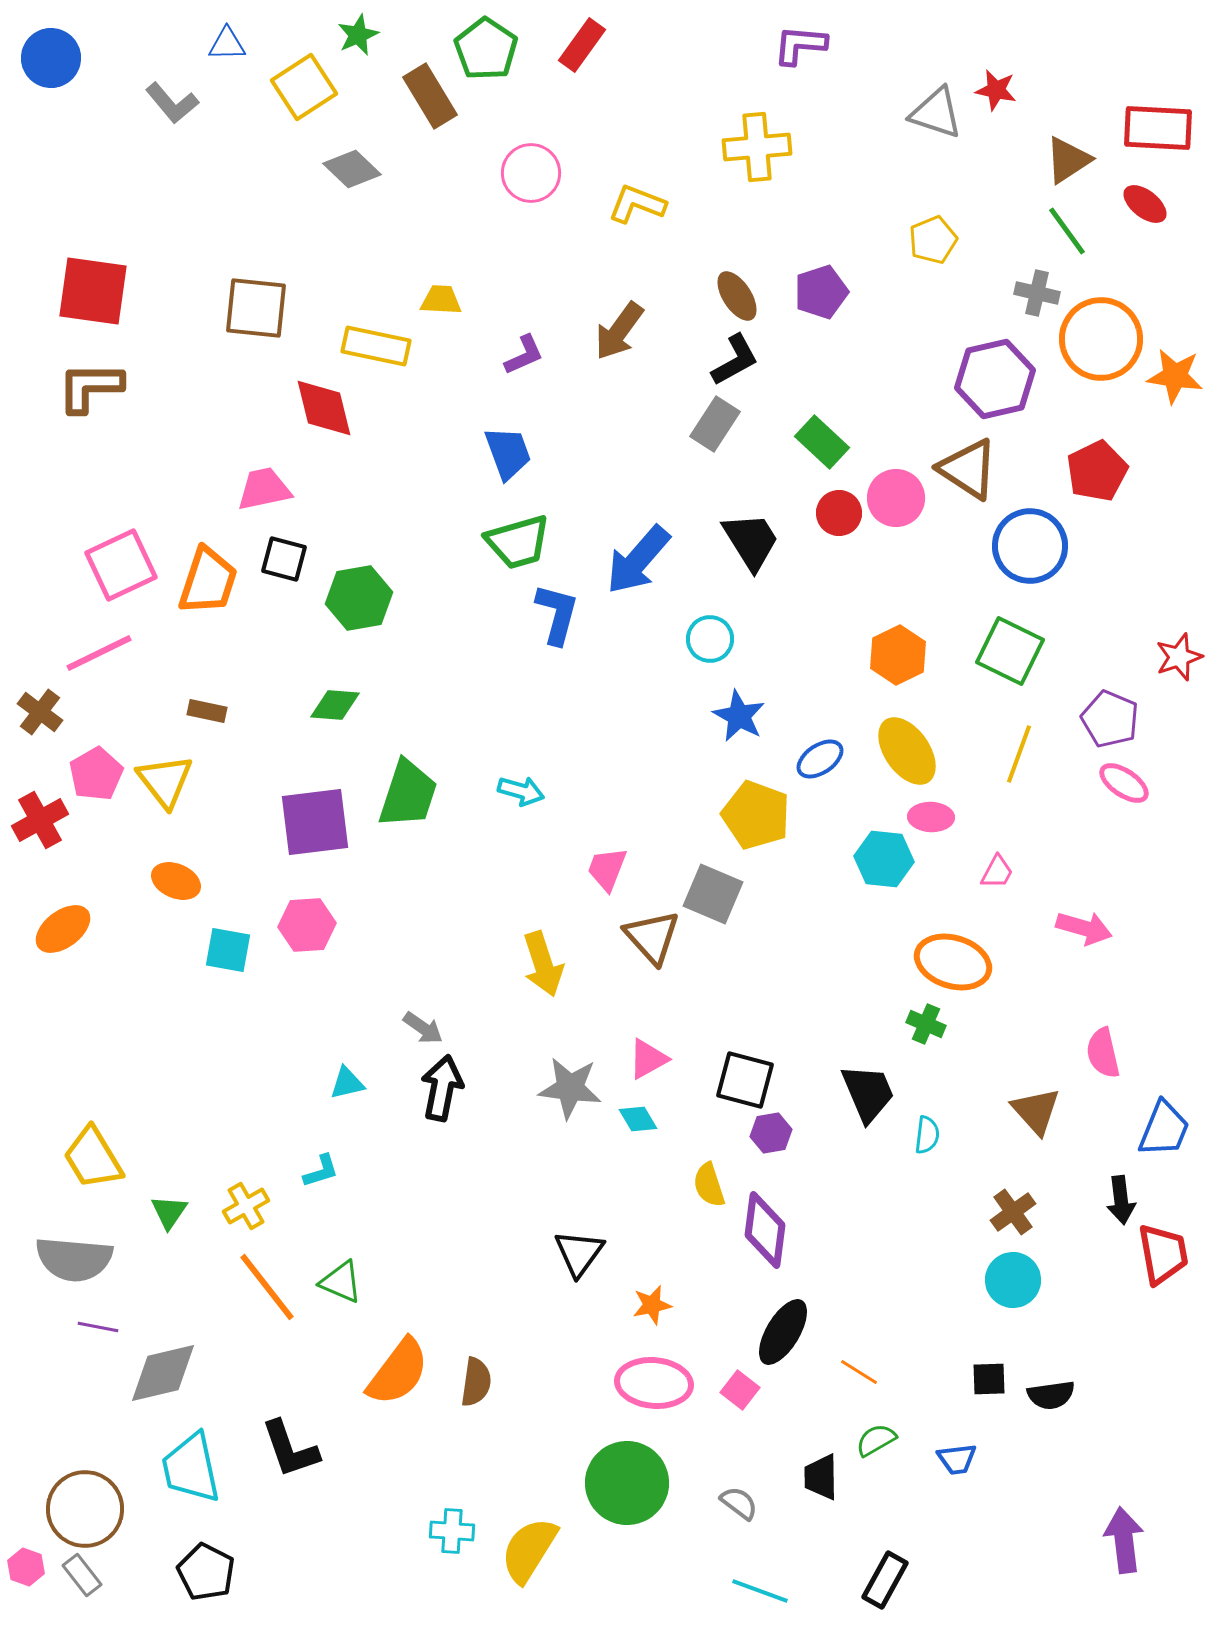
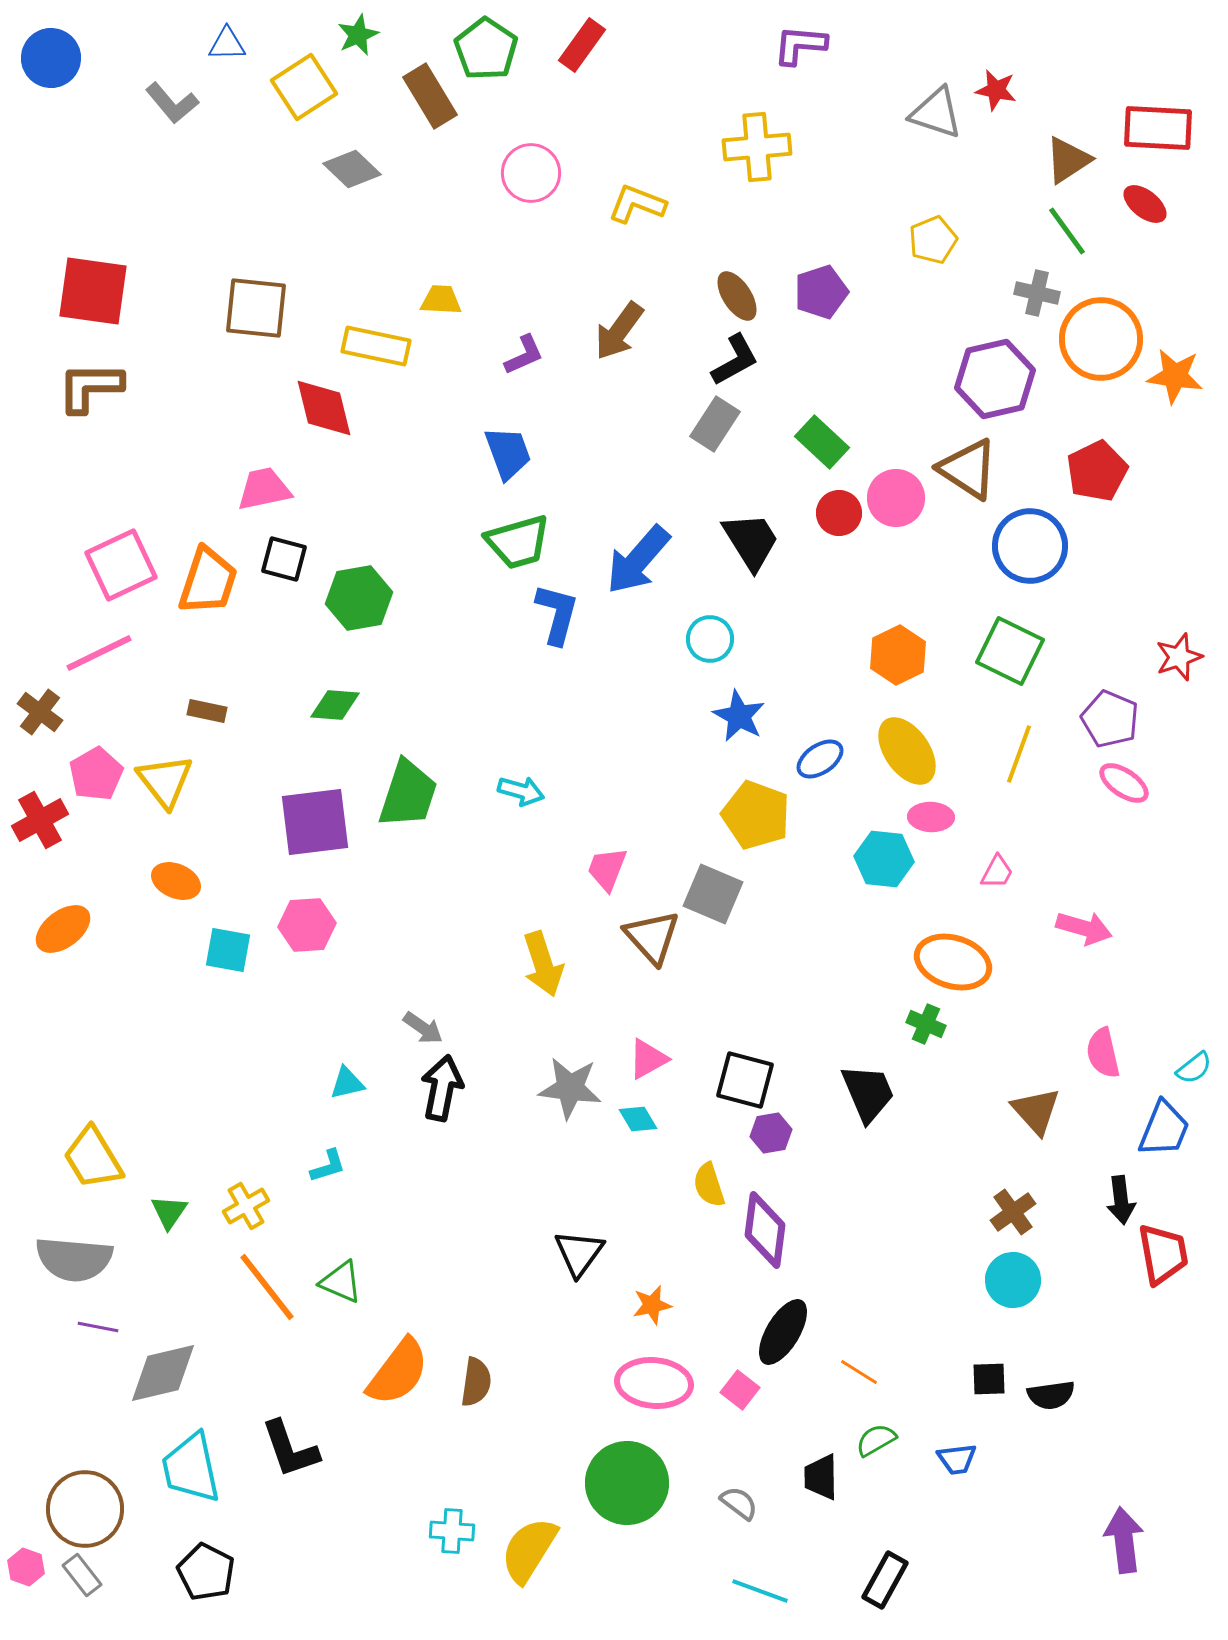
cyan semicircle at (927, 1135): moved 267 px right, 67 px up; rotated 45 degrees clockwise
cyan L-shape at (321, 1171): moved 7 px right, 5 px up
